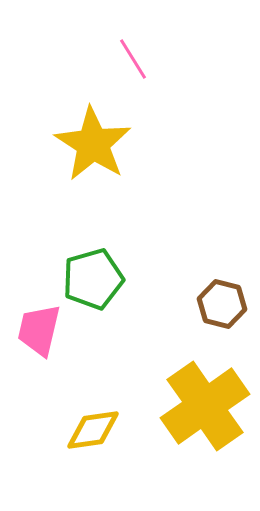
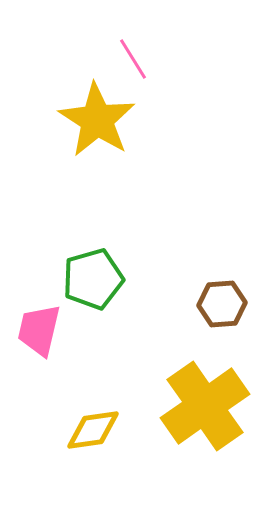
yellow star: moved 4 px right, 24 px up
brown hexagon: rotated 18 degrees counterclockwise
